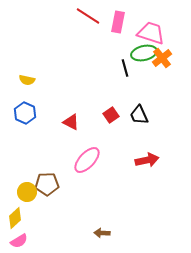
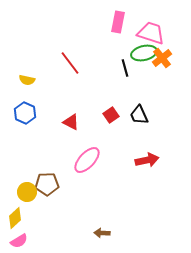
red line: moved 18 px left, 47 px down; rotated 20 degrees clockwise
